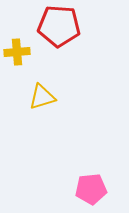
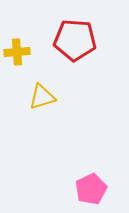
red pentagon: moved 16 px right, 14 px down
pink pentagon: rotated 20 degrees counterclockwise
